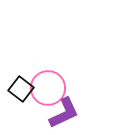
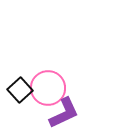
black square: moved 1 px left, 1 px down; rotated 10 degrees clockwise
